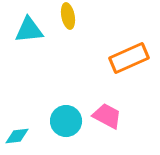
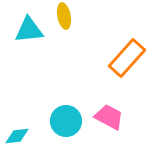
yellow ellipse: moved 4 px left
orange rectangle: moved 2 px left; rotated 24 degrees counterclockwise
pink trapezoid: moved 2 px right, 1 px down
